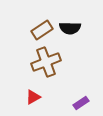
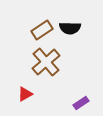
brown cross: rotated 20 degrees counterclockwise
red triangle: moved 8 px left, 3 px up
